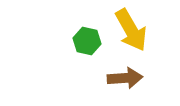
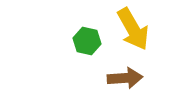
yellow arrow: moved 2 px right, 1 px up
